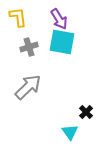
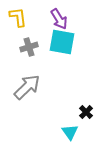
gray arrow: moved 1 px left
